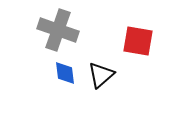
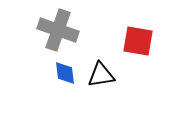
black triangle: rotated 32 degrees clockwise
